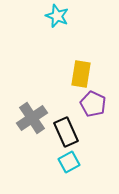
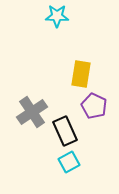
cyan star: rotated 20 degrees counterclockwise
purple pentagon: moved 1 px right, 2 px down
gray cross: moved 6 px up
black rectangle: moved 1 px left, 1 px up
